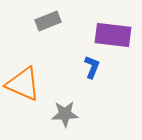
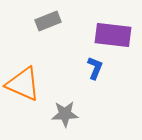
blue L-shape: moved 3 px right, 1 px down
